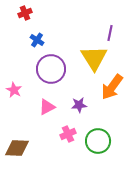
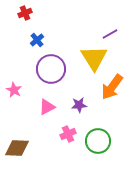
purple line: moved 1 px down; rotated 49 degrees clockwise
blue cross: rotated 16 degrees clockwise
